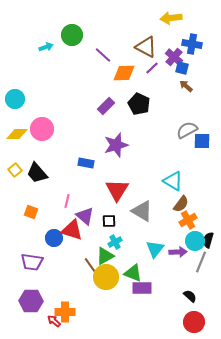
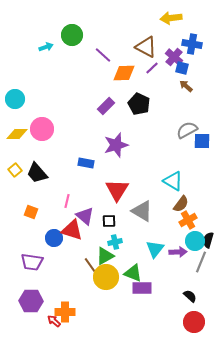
cyan cross at (115, 242): rotated 16 degrees clockwise
